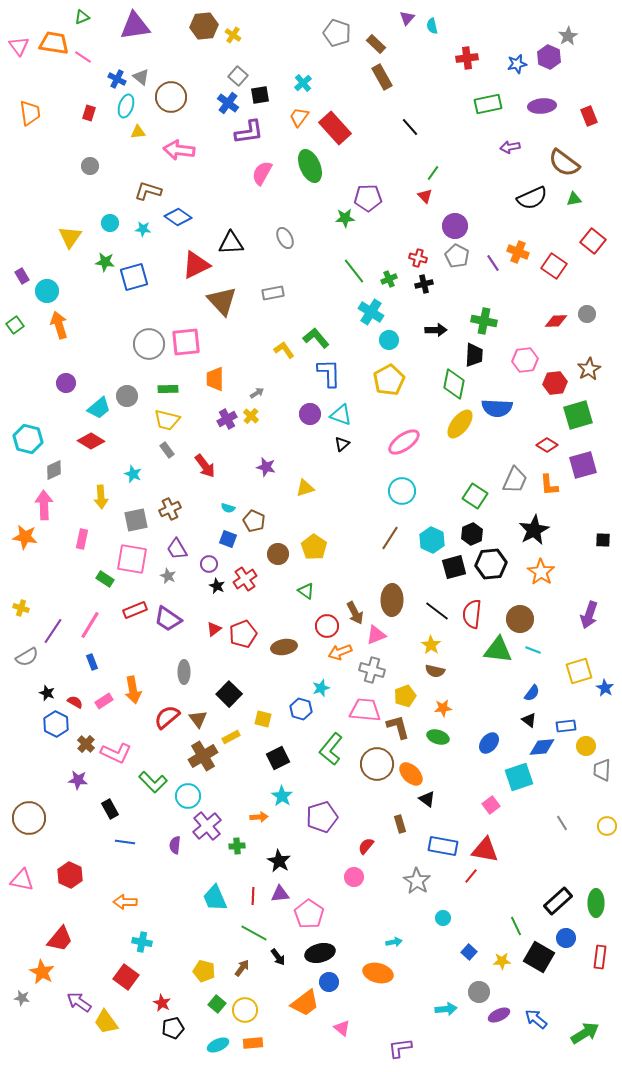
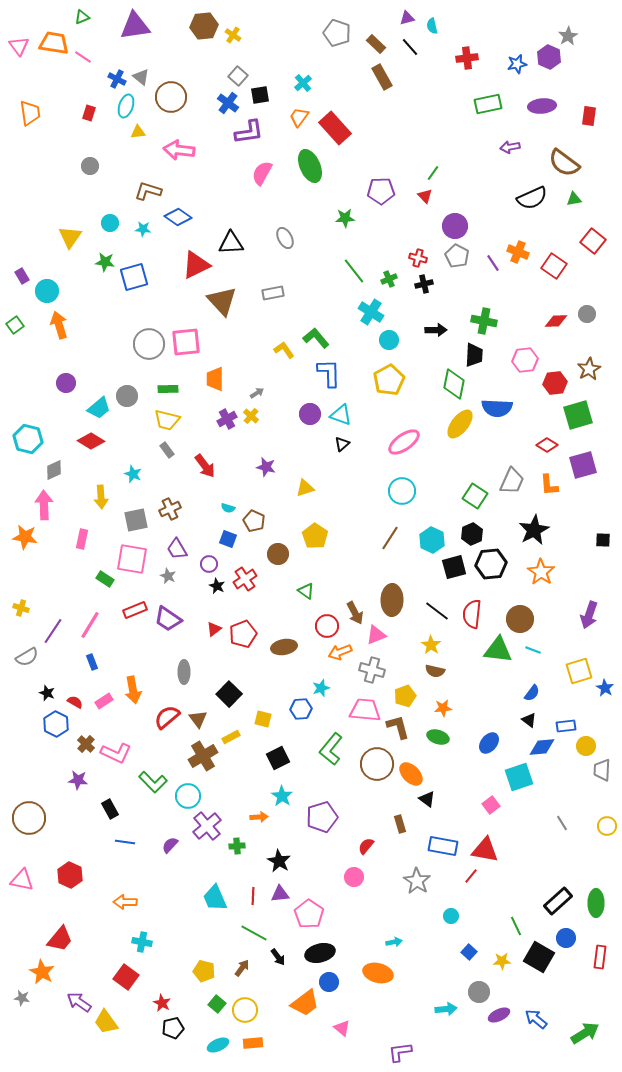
purple triangle at (407, 18): rotated 35 degrees clockwise
red rectangle at (589, 116): rotated 30 degrees clockwise
black line at (410, 127): moved 80 px up
purple pentagon at (368, 198): moved 13 px right, 7 px up
gray trapezoid at (515, 480): moved 3 px left, 1 px down
yellow pentagon at (314, 547): moved 1 px right, 11 px up
blue hexagon at (301, 709): rotated 20 degrees counterclockwise
purple semicircle at (175, 845): moved 5 px left; rotated 36 degrees clockwise
cyan circle at (443, 918): moved 8 px right, 2 px up
purple L-shape at (400, 1048): moved 4 px down
